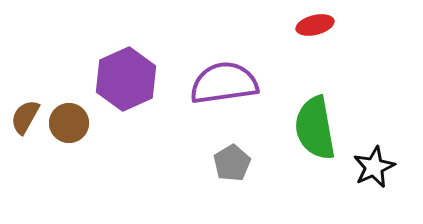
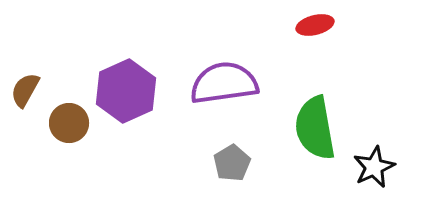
purple hexagon: moved 12 px down
brown semicircle: moved 27 px up
